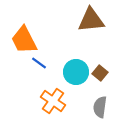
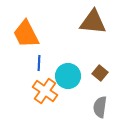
brown triangle: moved 2 px right, 2 px down; rotated 12 degrees clockwise
orange trapezoid: moved 2 px right, 6 px up
blue line: rotated 56 degrees clockwise
cyan circle: moved 8 px left, 4 px down
orange cross: moved 8 px left, 10 px up
